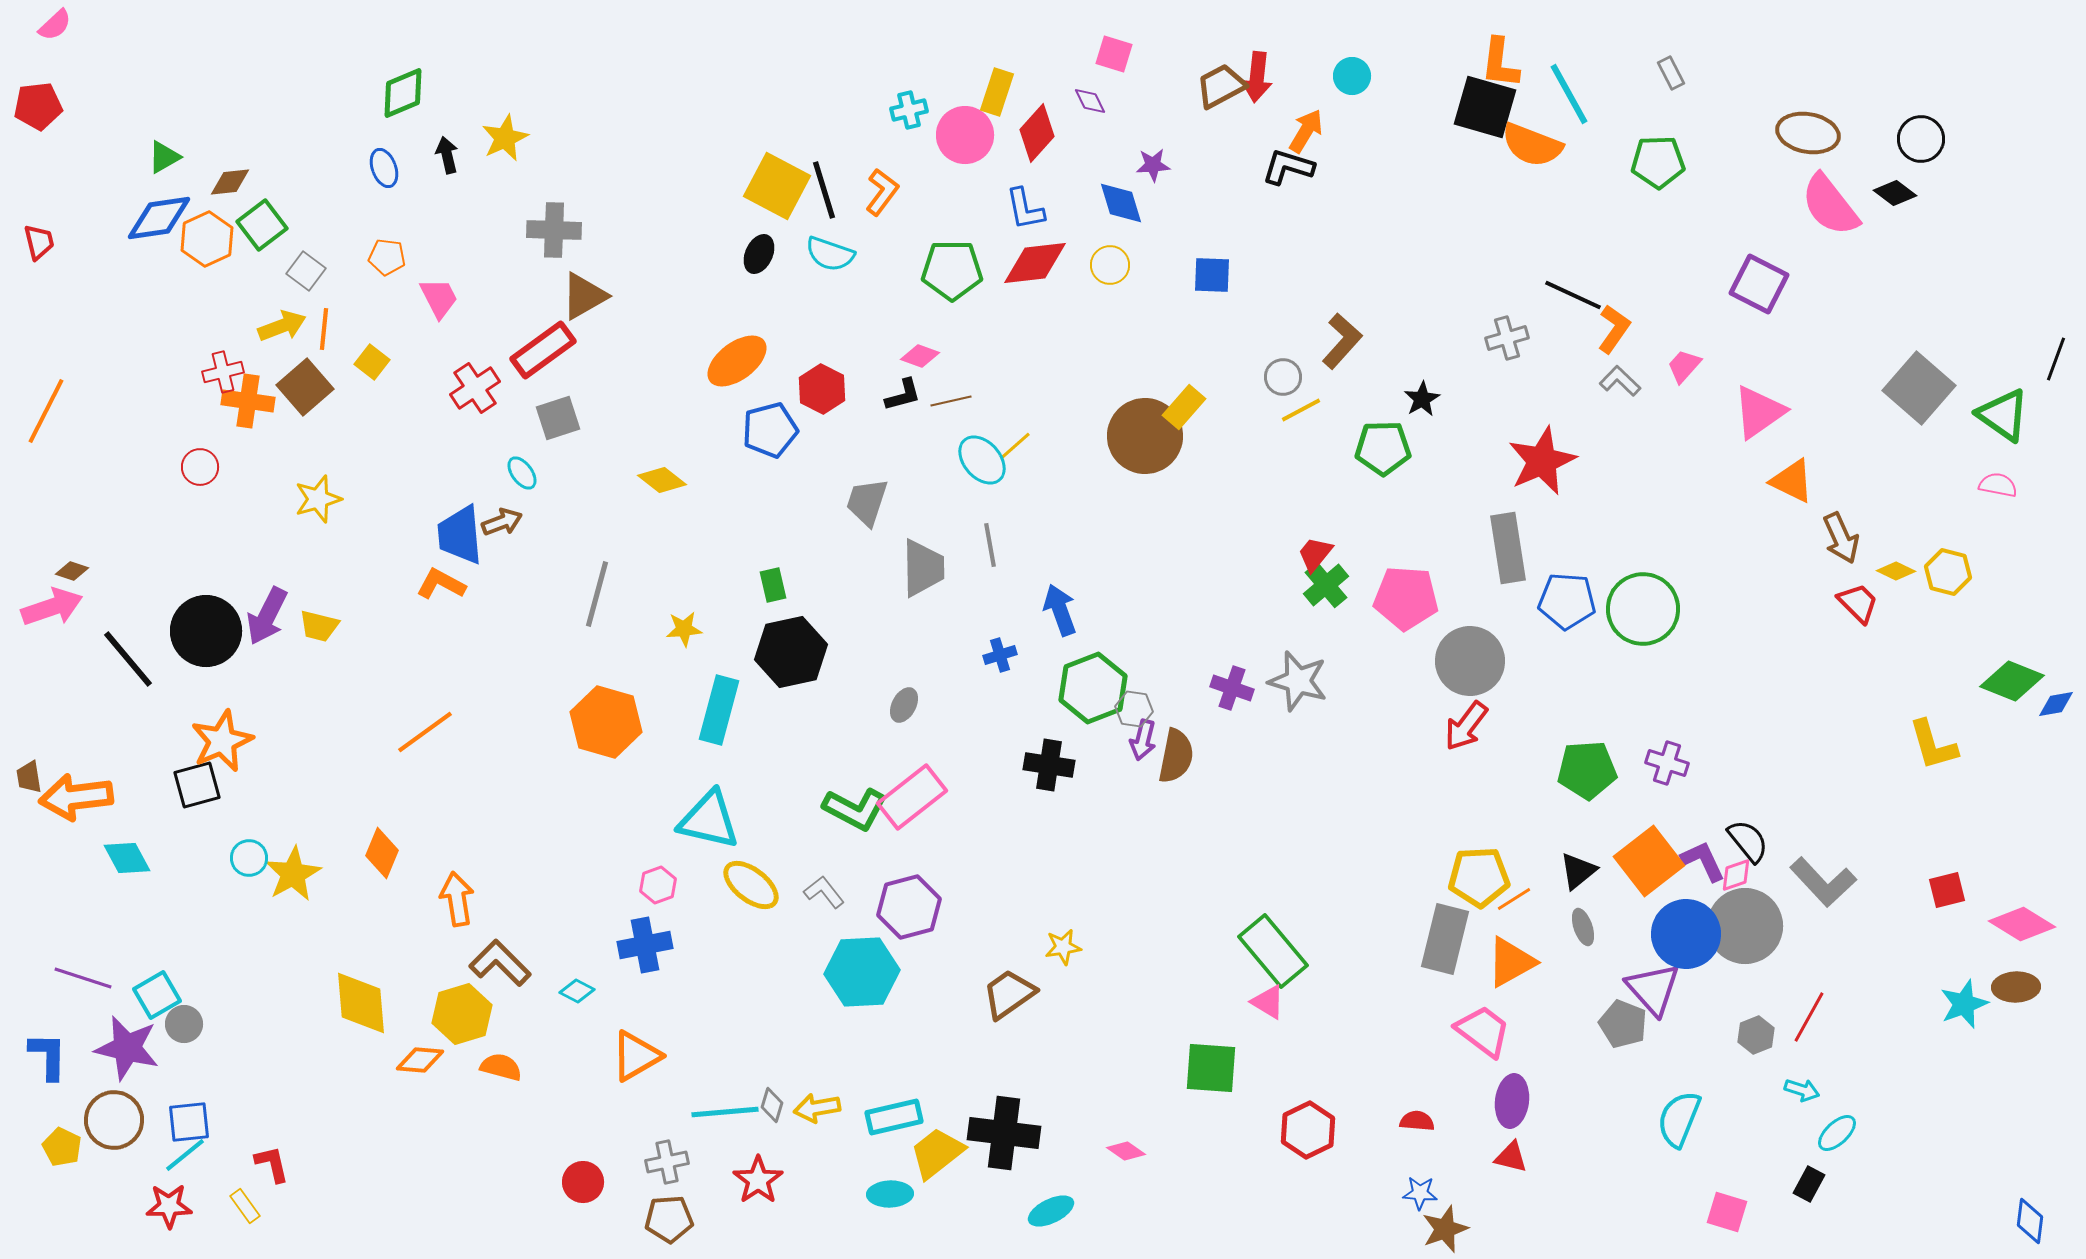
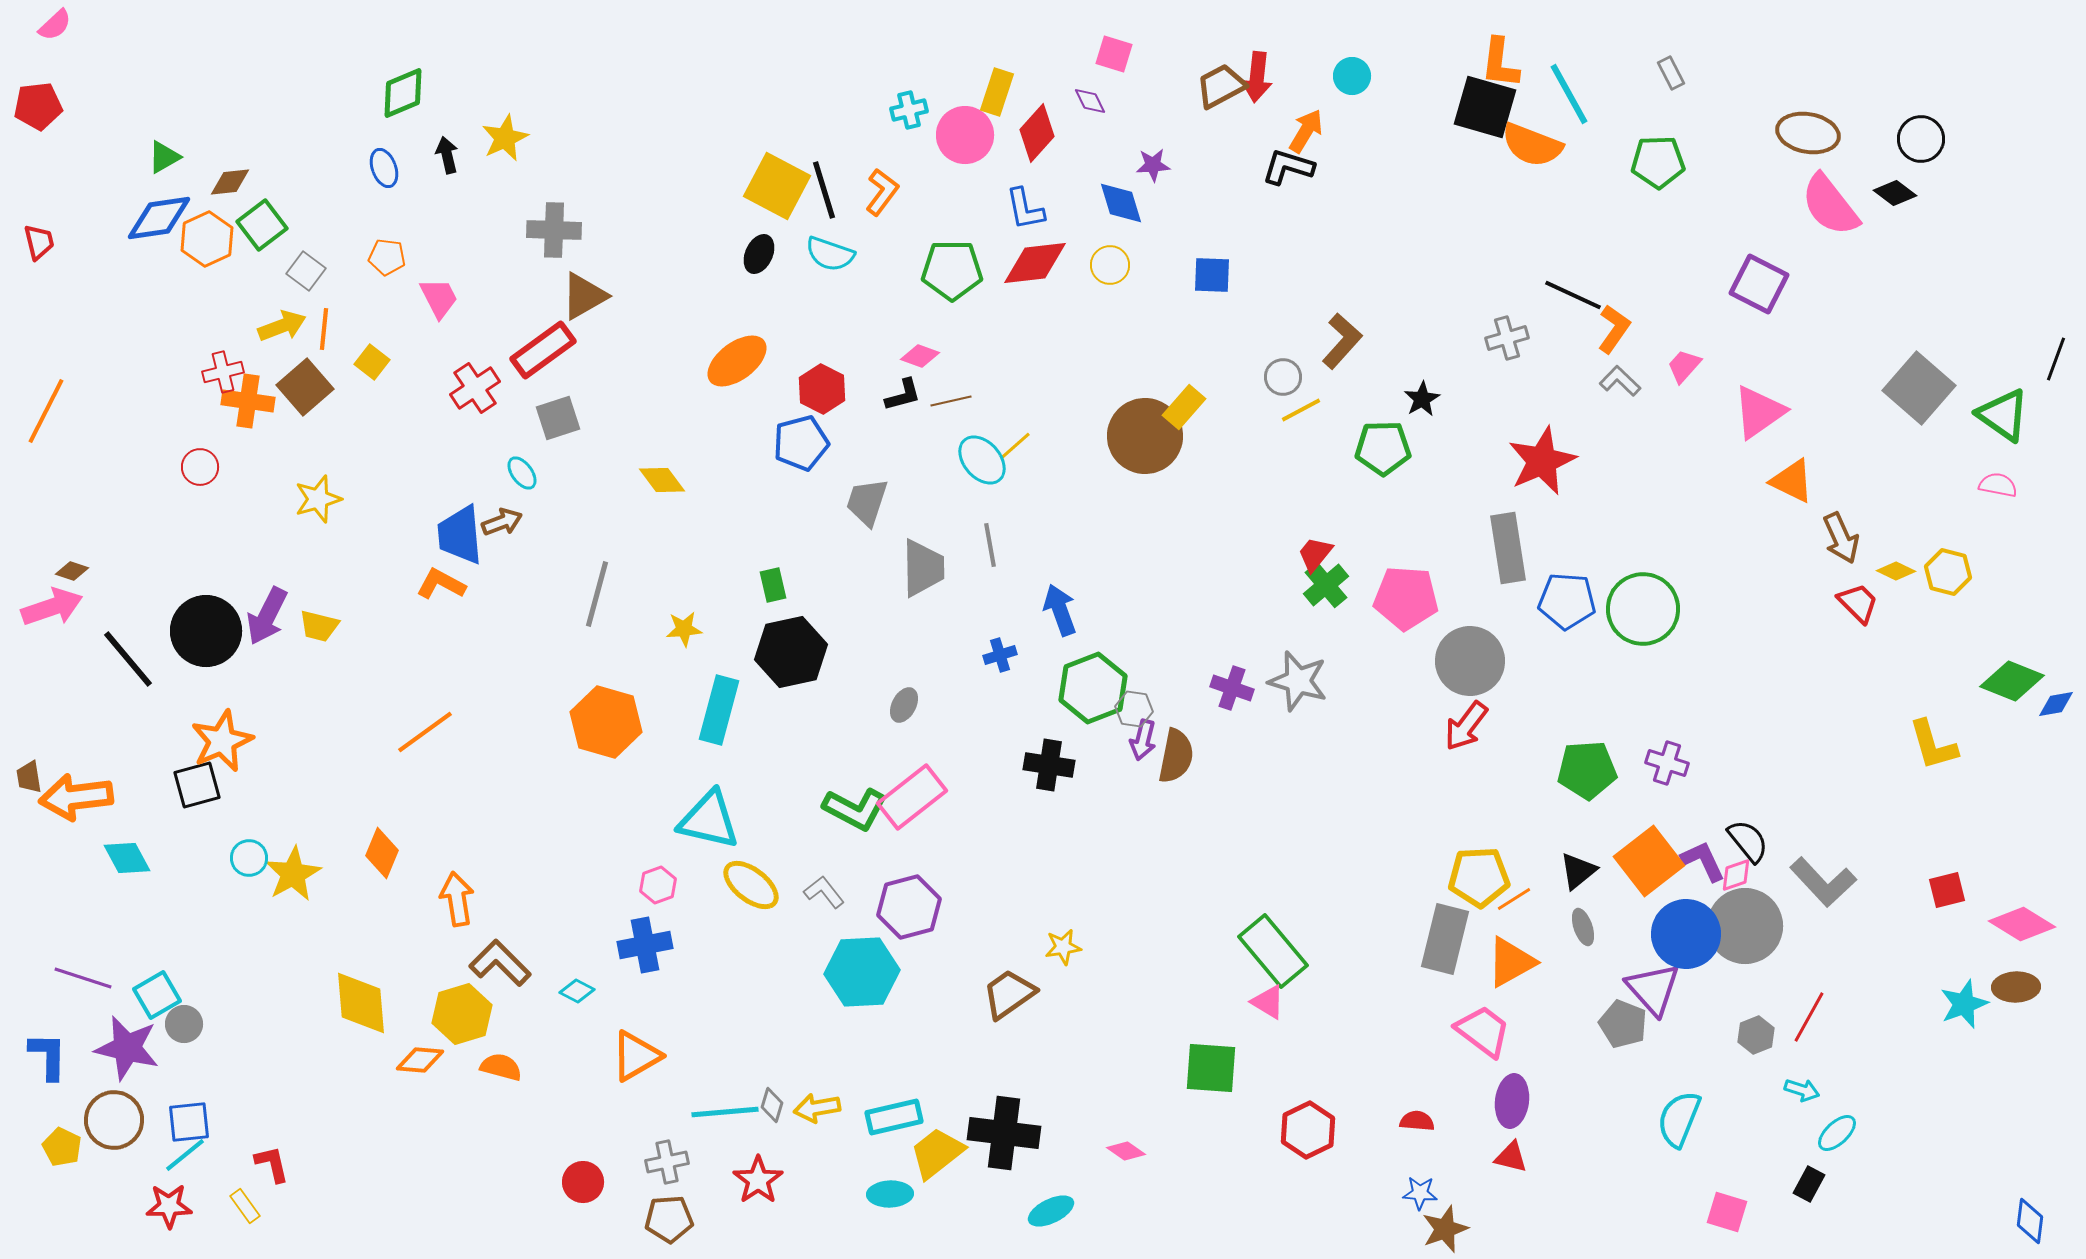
blue pentagon at (770, 430): moved 31 px right, 13 px down
yellow diamond at (662, 480): rotated 15 degrees clockwise
